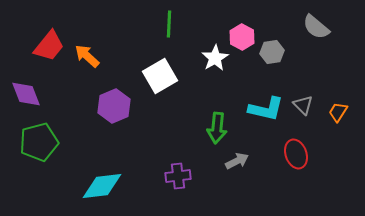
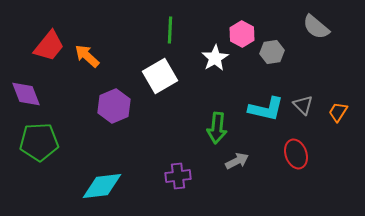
green line: moved 1 px right, 6 px down
pink hexagon: moved 3 px up
green pentagon: rotated 12 degrees clockwise
